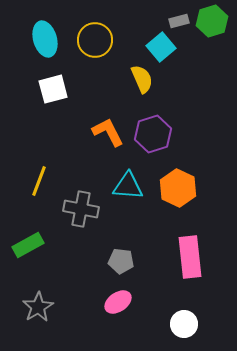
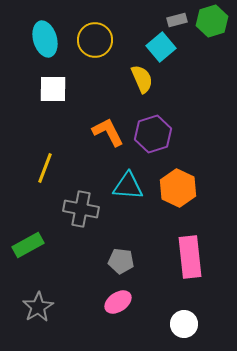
gray rectangle: moved 2 px left, 1 px up
white square: rotated 16 degrees clockwise
yellow line: moved 6 px right, 13 px up
